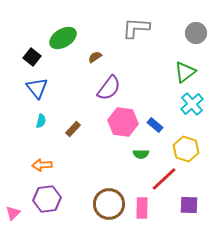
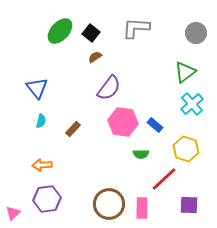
green ellipse: moved 3 px left, 7 px up; rotated 16 degrees counterclockwise
black square: moved 59 px right, 24 px up
